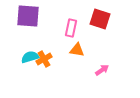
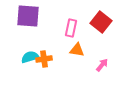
red square: moved 1 px right, 3 px down; rotated 20 degrees clockwise
orange cross: rotated 21 degrees clockwise
pink arrow: moved 5 px up; rotated 16 degrees counterclockwise
